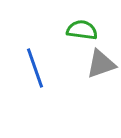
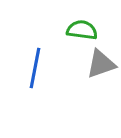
blue line: rotated 30 degrees clockwise
